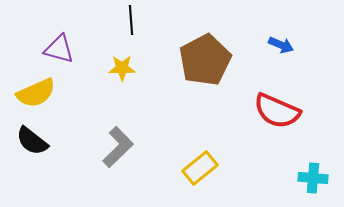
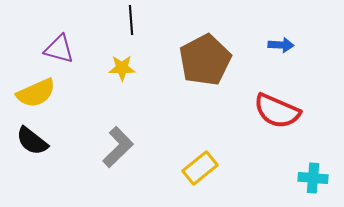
blue arrow: rotated 20 degrees counterclockwise
